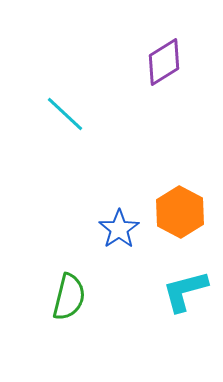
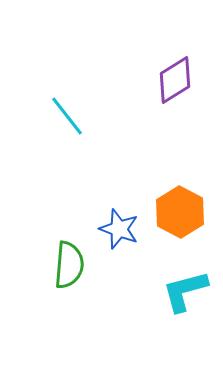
purple diamond: moved 11 px right, 18 px down
cyan line: moved 2 px right, 2 px down; rotated 9 degrees clockwise
blue star: rotated 18 degrees counterclockwise
green semicircle: moved 32 px up; rotated 9 degrees counterclockwise
